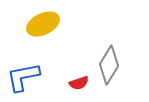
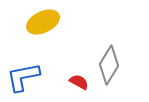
yellow ellipse: moved 2 px up
red semicircle: moved 1 px up; rotated 132 degrees counterclockwise
